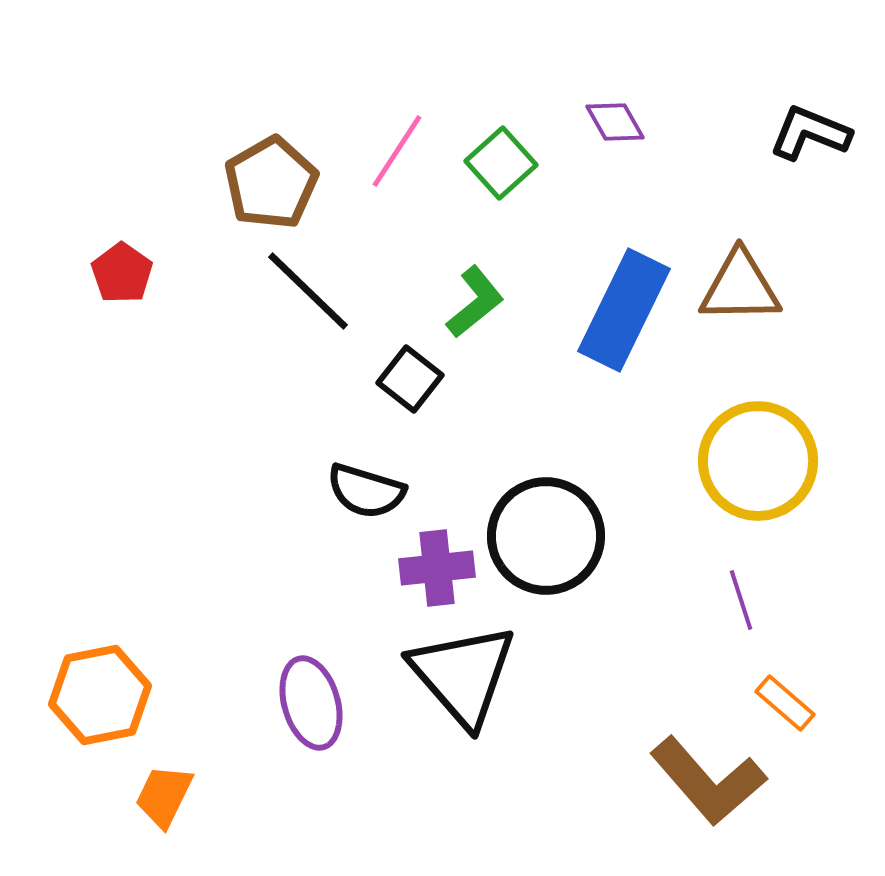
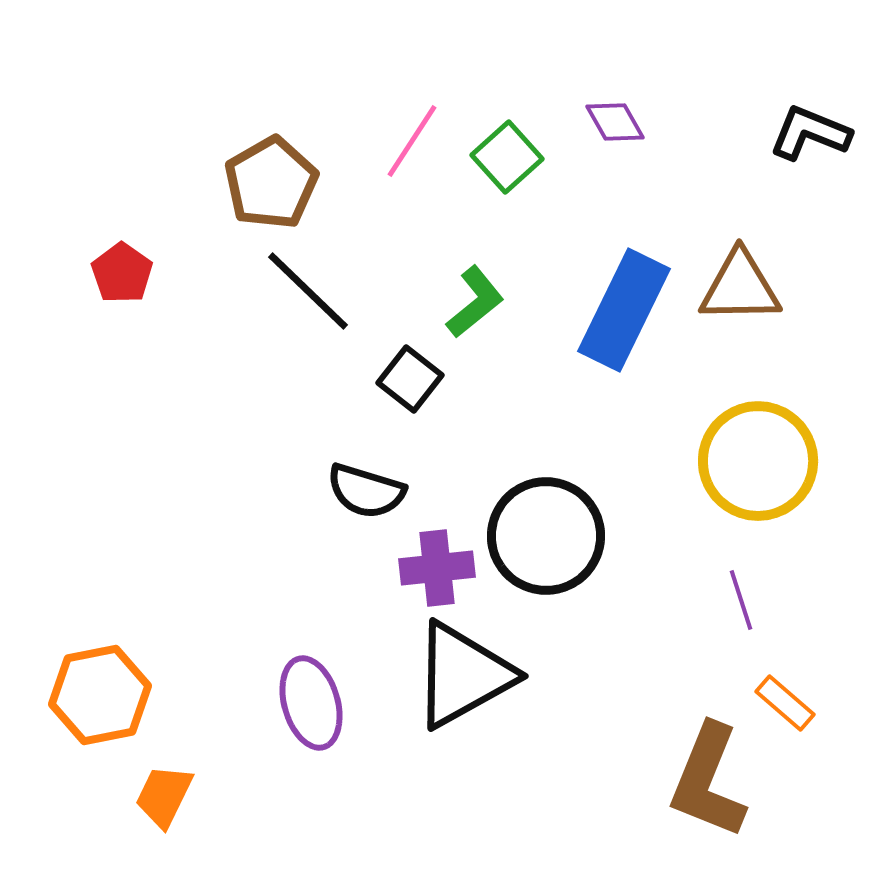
pink line: moved 15 px right, 10 px up
green square: moved 6 px right, 6 px up
black triangle: rotated 42 degrees clockwise
brown L-shape: rotated 63 degrees clockwise
